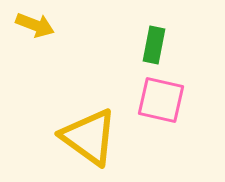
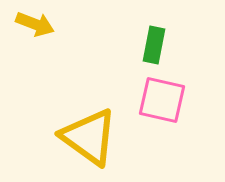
yellow arrow: moved 1 px up
pink square: moved 1 px right
